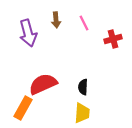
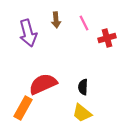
red cross: moved 6 px left, 1 px up
yellow trapezoid: rotated 125 degrees clockwise
